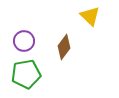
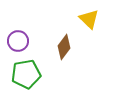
yellow triangle: moved 1 px left, 3 px down
purple circle: moved 6 px left
